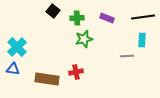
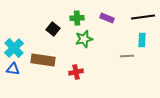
black square: moved 18 px down
cyan cross: moved 3 px left, 1 px down
brown rectangle: moved 4 px left, 19 px up
